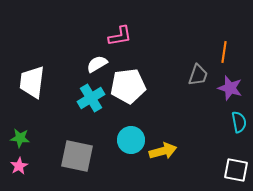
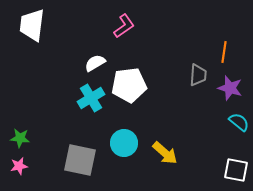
pink L-shape: moved 4 px right, 10 px up; rotated 25 degrees counterclockwise
white semicircle: moved 2 px left, 1 px up
gray trapezoid: rotated 15 degrees counterclockwise
white trapezoid: moved 57 px up
white pentagon: moved 1 px right, 1 px up
cyan semicircle: rotated 40 degrees counterclockwise
cyan circle: moved 7 px left, 3 px down
yellow arrow: moved 2 px right, 2 px down; rotated 56 degrees clockwise
gray square: moved 3 px right, 4 px down
pink star: rotated 18 degrees clockwise
